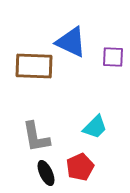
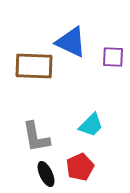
cyan trapezoid: moved 4 px left, 2 px up
black ellipse: moved 1 px down
